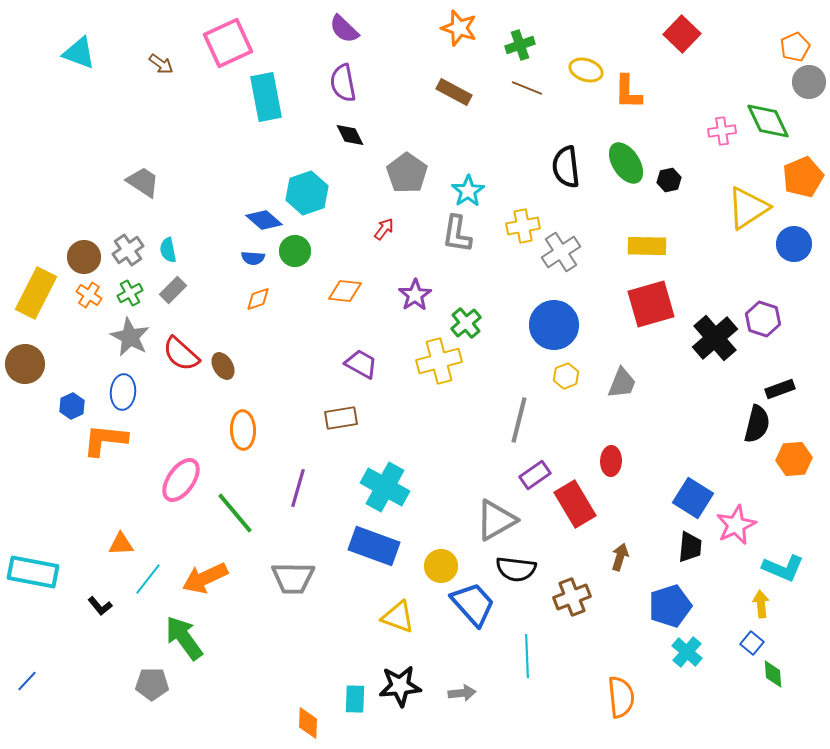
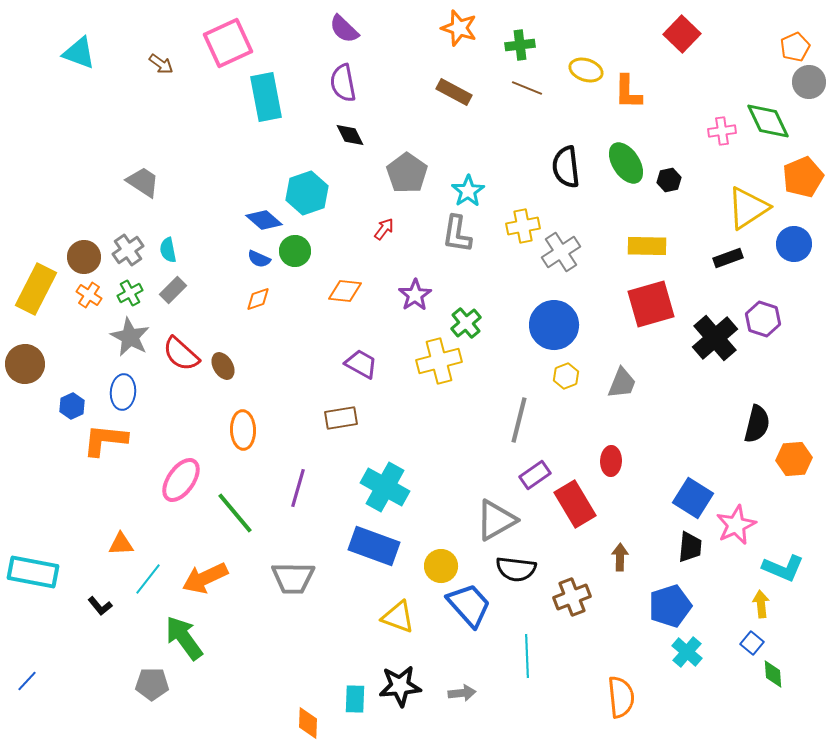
green cross at (520, 45): rotated 12 degrees clockwise
blue semicircle at (253, 258): moved 6 px right, 1 px down; rotated 20 degrees clockwise
yellow rectangle at (36, 293): moved 4 px up
black rectangle at (780, 389): moved 52 px left, 131 px up
brown arrow at (620, 557): rotated 16 degrees counterclockwise
blue trapezoid at (473, 604): moved 4 px left, 1 px down
